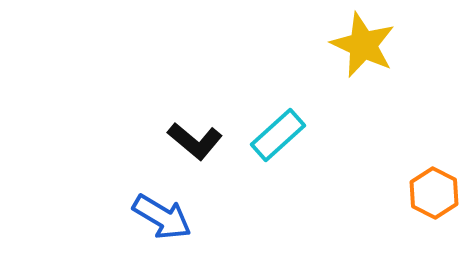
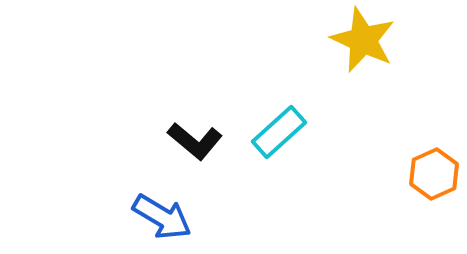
yellow star: moved 5 px up
cyan rectangle: moved 1 px right, 3 px up
orange hexagon: moved 19 px up; rotated 9 degrees clockwise
